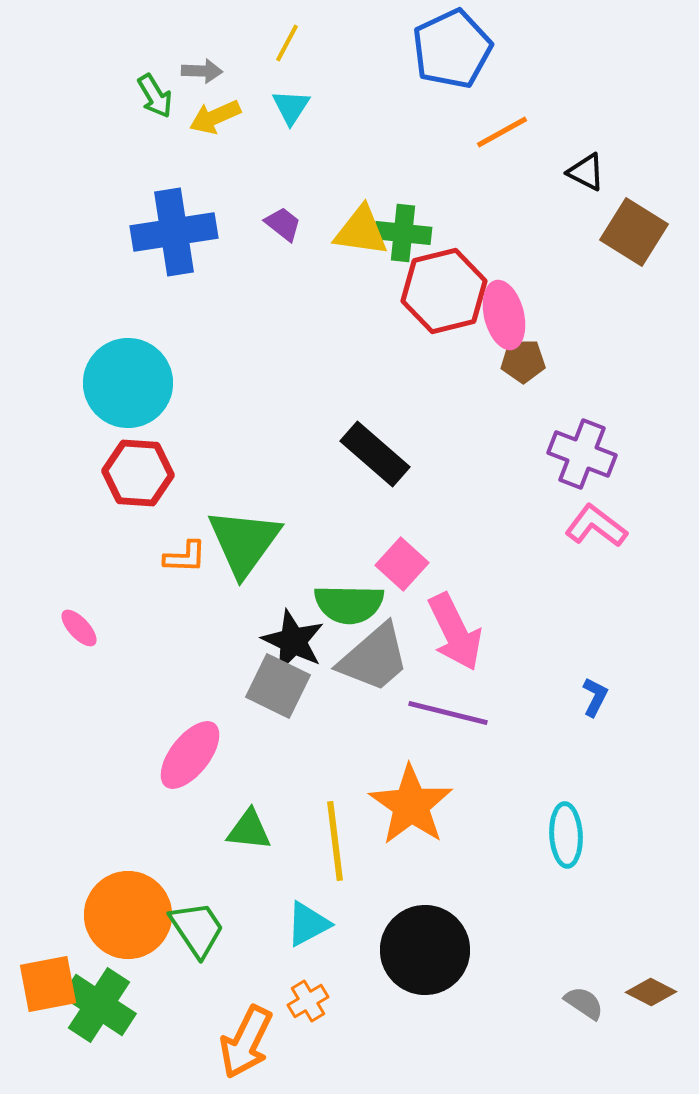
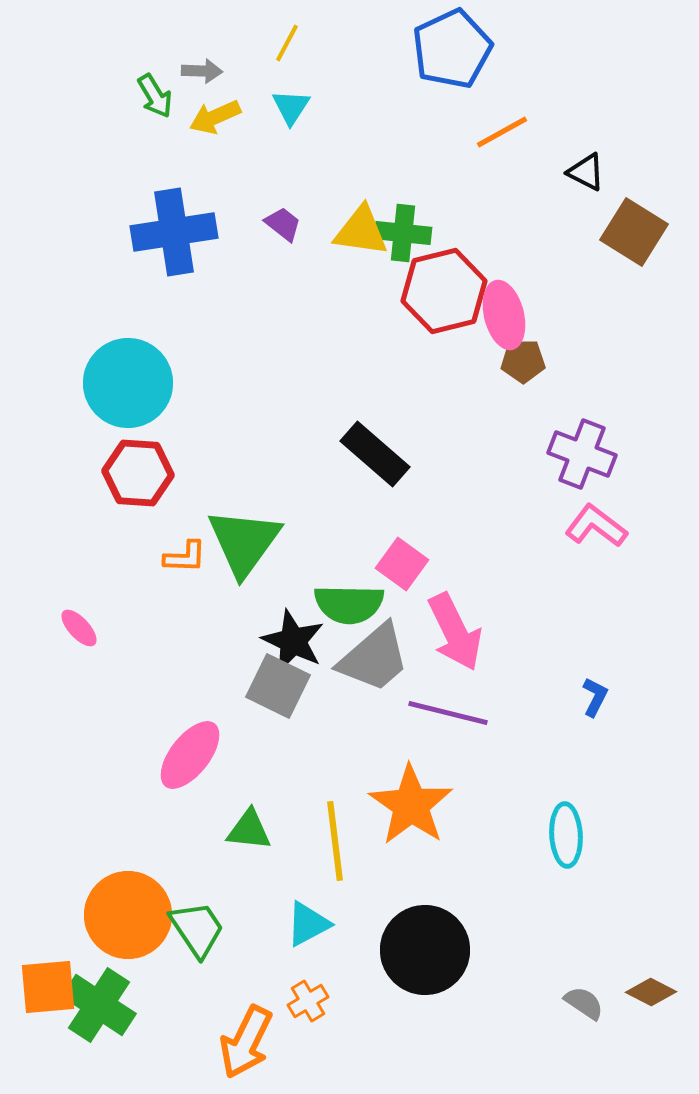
pink square at (402, 564): rotated 6 degrees counterclockwise
orange square at (48, 984): moved 3 px down; rotated 6 degrees clockwise
